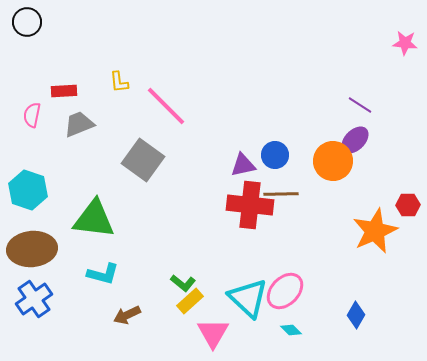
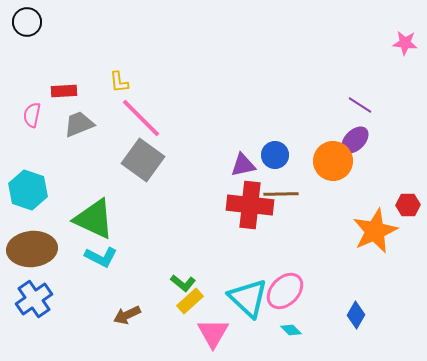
pink line: moved 25 px left, 12 px down
green triangle: rotated 18 degrees clockwise
cyan L-shape: moved 2 px left, 17 px up; rotated 12 degrees clockwise
